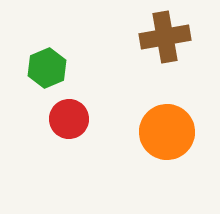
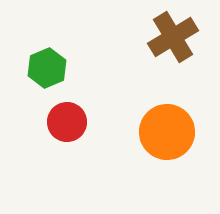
brown cross: moved 8 px right; rotated 21 degrees counterclockwise
red circle: moved 2 px left, 3 px down
